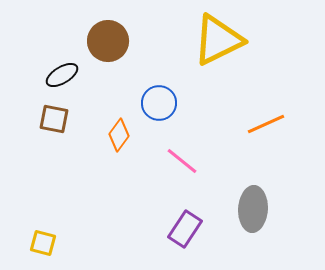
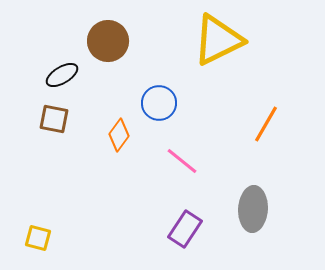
orange line: rotated 36 degrees counterclockwise
yellow square: moved 5 px left, 5 px up
